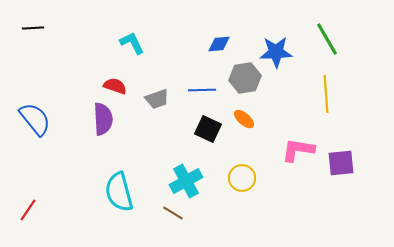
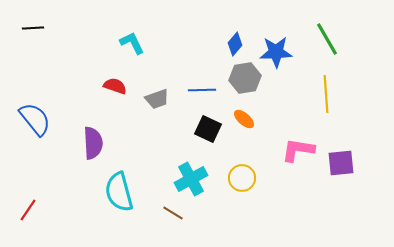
blue diamond: moved 16 px right; rotated 45 degrees counterclockwise
purple semicircle: moved 10 px left, 24 px down
cyan cross: moved 5 px right, 2 px up
